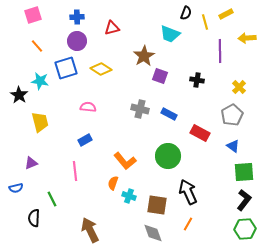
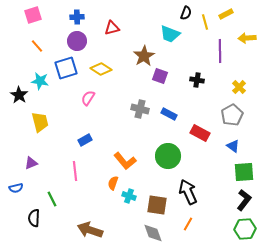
pink semicircle at (88, 107): moved 9 px up; rotated 63 degrees counterclockwise
brown arrow at (90, 230): rotated 45 degrees counterclockwise
